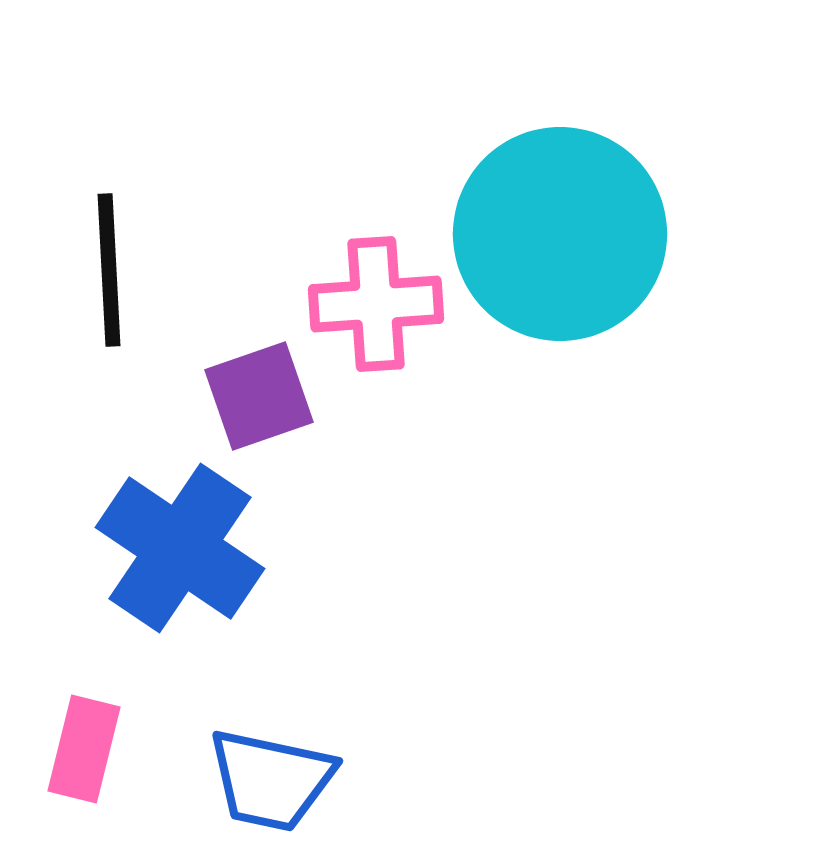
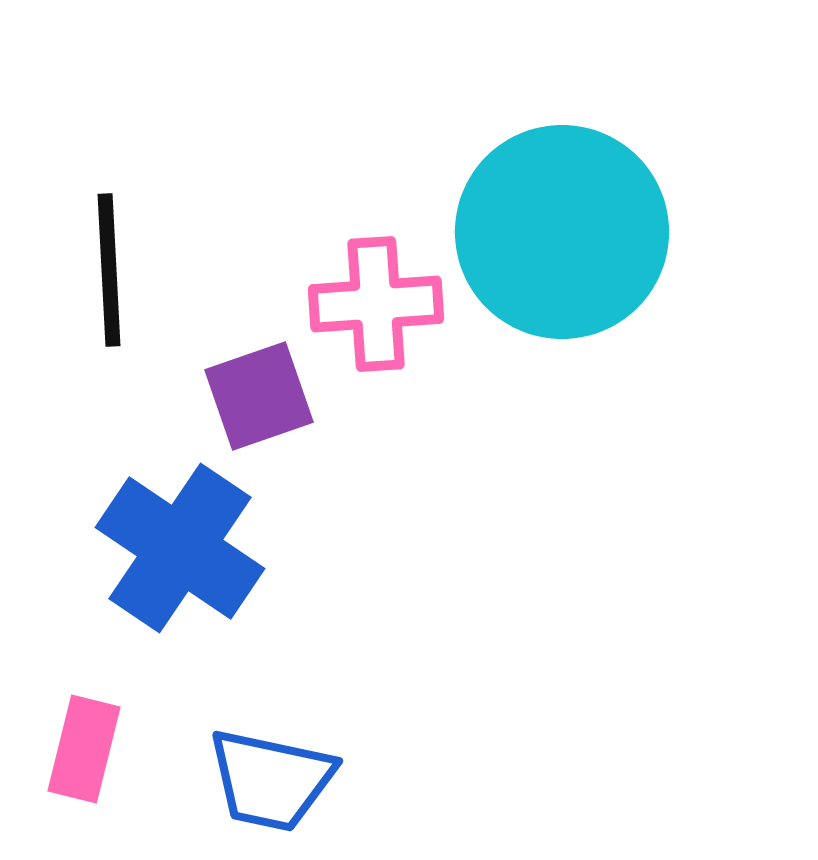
cyan circle: moved 2 px right, 2 px up
